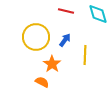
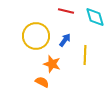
cyan diamond: moved 3 px left, 3 px down
yellow circle: moved 1 px up
orange star: rotated 18 degrees counterclockwise
